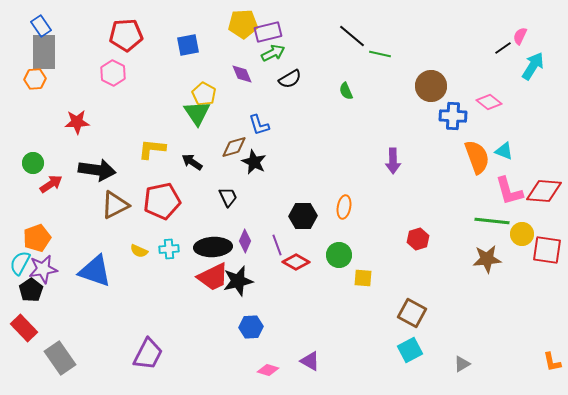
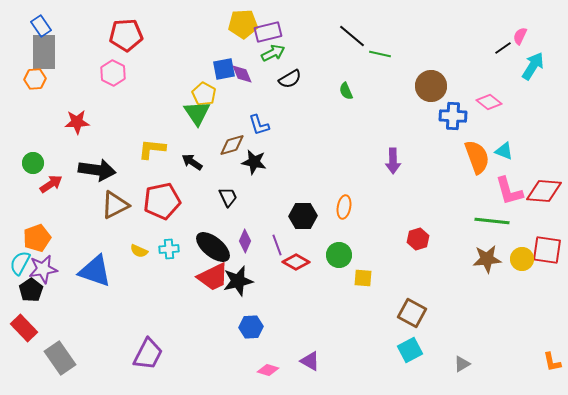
blue square at (188, 45): moved 36 px right, 24 px down
brown diamond at (234, 147): moved 2 px left, 2 px up
black star at (254, 162): rotated 15 degrees counterclockwise
yellow circle at (522, 234): moved 25 px down
black ellipse at (213, 247): rotated 42 degrees clockwise
